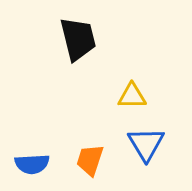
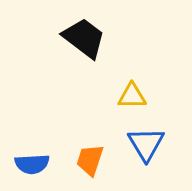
black trapezoid: moved 6 px right, 1 px up; rotated 39 degrees counterclockwise
